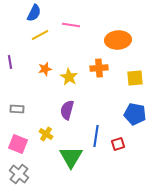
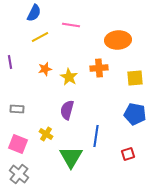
yellow line: moved 2 px down
red square: moved 10 px right, 10 px down
